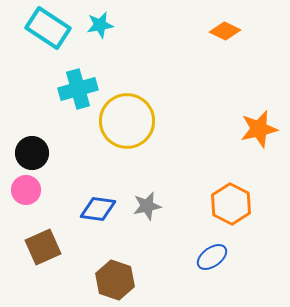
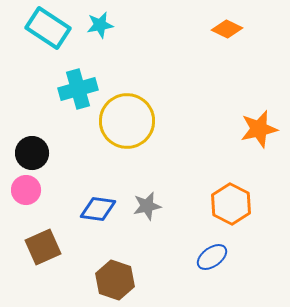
orange diamond: moved 2 px right, 2 px up
